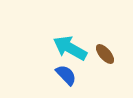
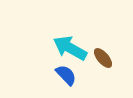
brown ellipse: moved 2 px left, 4 px down
